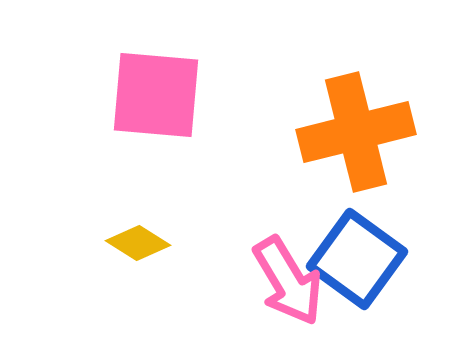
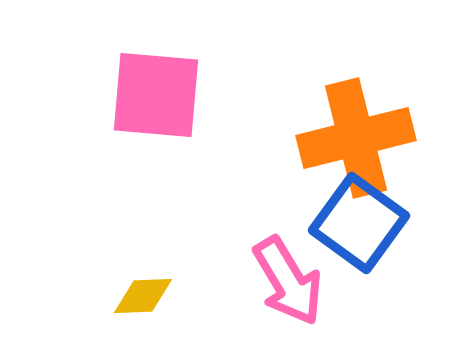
orange cross: moved 6 px down
yellow diamond: moved 5 px right, 53 px down; rotated 34 degrees counterclockwise
blue square: moved 2 px right, 36 px up
